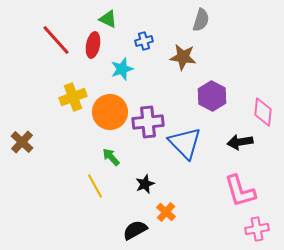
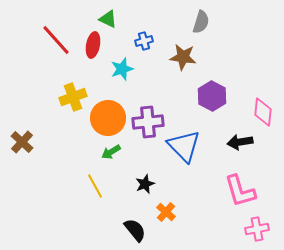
gray semicircle: moved 2 px down
orange circle: moved 2 px left, 6 px down
blue triangle: moved 1 px left, 3 px down
green arrow: moved 5 px up; rotated 78 degrees counterclockwise
black semicircle: rotated 80 degrees clockwise
